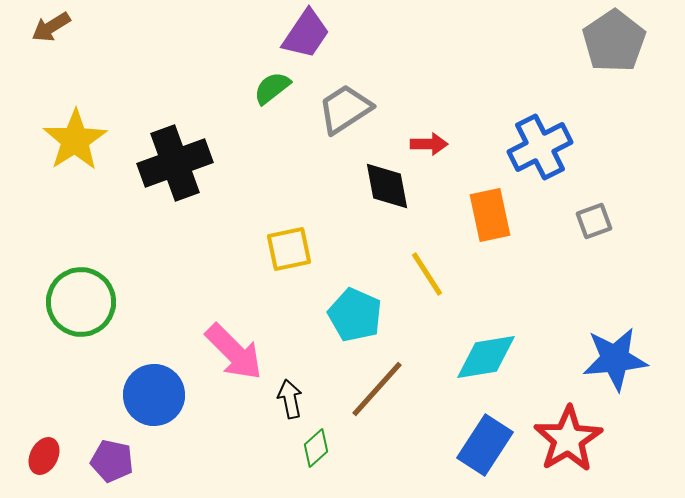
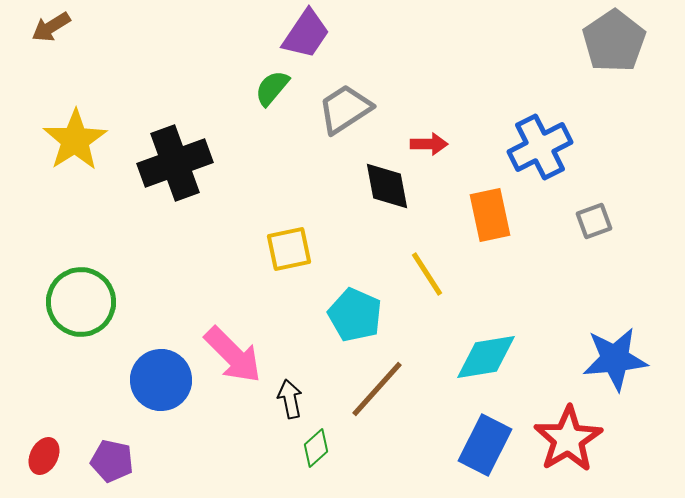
green semicircle: rotated 12 degrees counterclockwise
pink arrow: moved 1 px left, 3 px down
blue circle: moved 7 px right, 15 px up
blue rectangle: rotated 6 degrees counterclockwise
